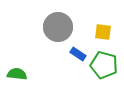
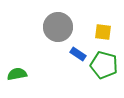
green semicircle: rotated 18 degrees counterclockwise
